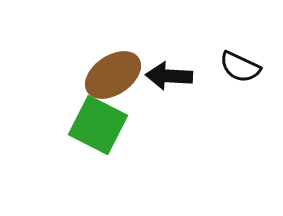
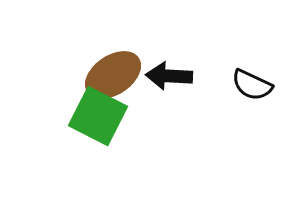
black semicircle: moved 12 px right, 18 px down
green square: moved 9 px up
